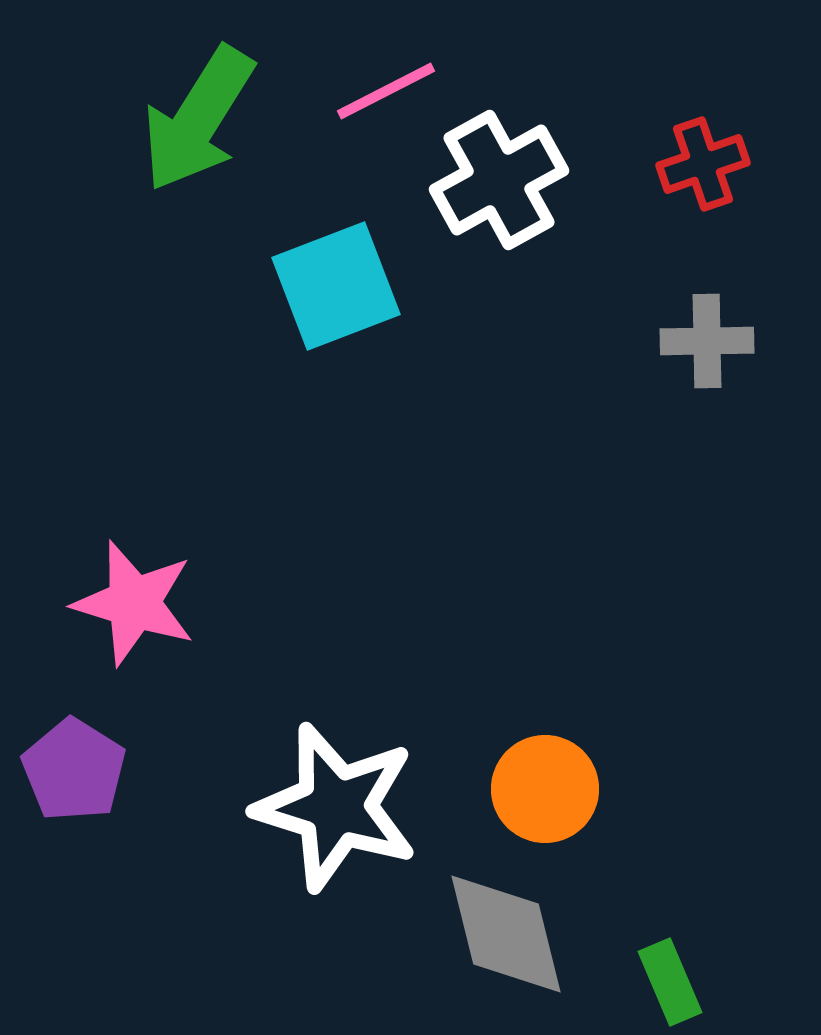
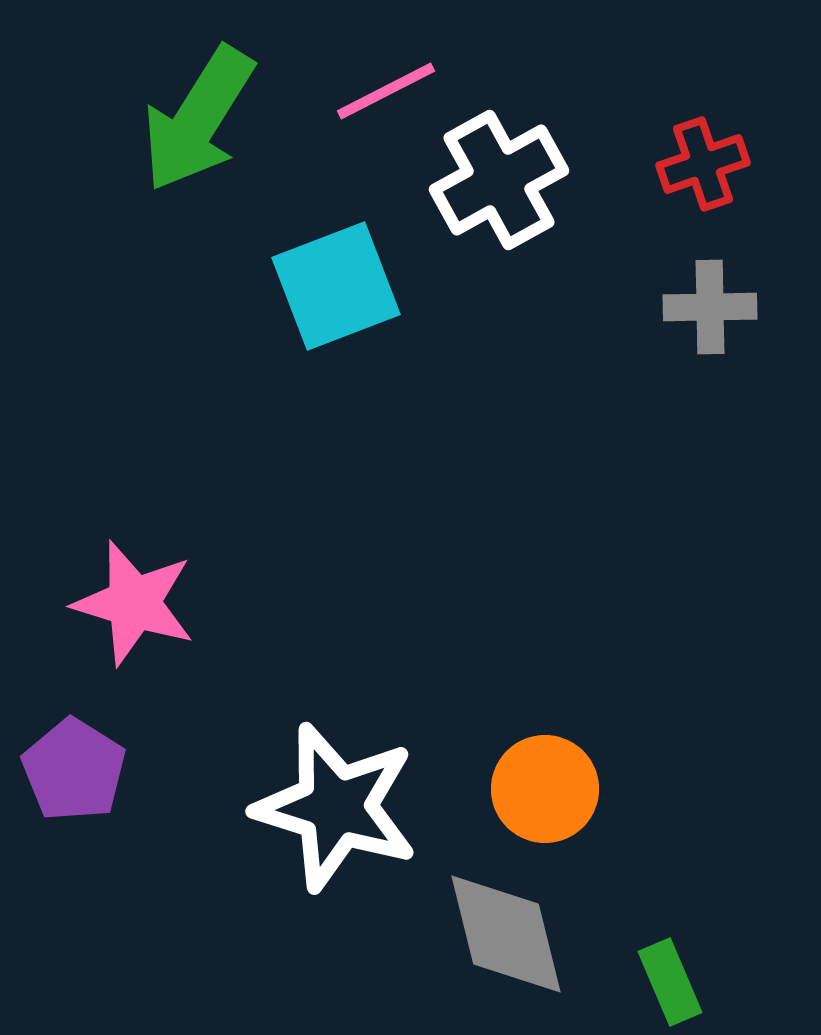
gray cross: moved 3 px right, 34 px up
